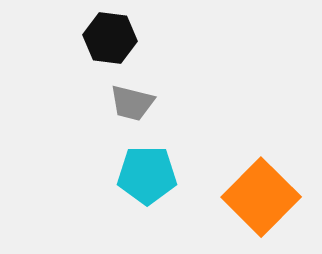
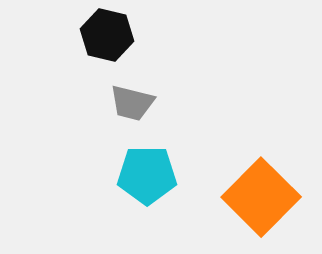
black hexagon: moved 3 px left, 3 px up; rotated 6 degrees clockwise
